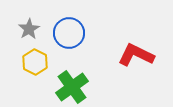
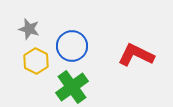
gray star: rotated 25 degrees counterclockwise
blue circle: moved 3 px right, 13 px down
yellow hexagon: moved 1 px right, 1 px up
